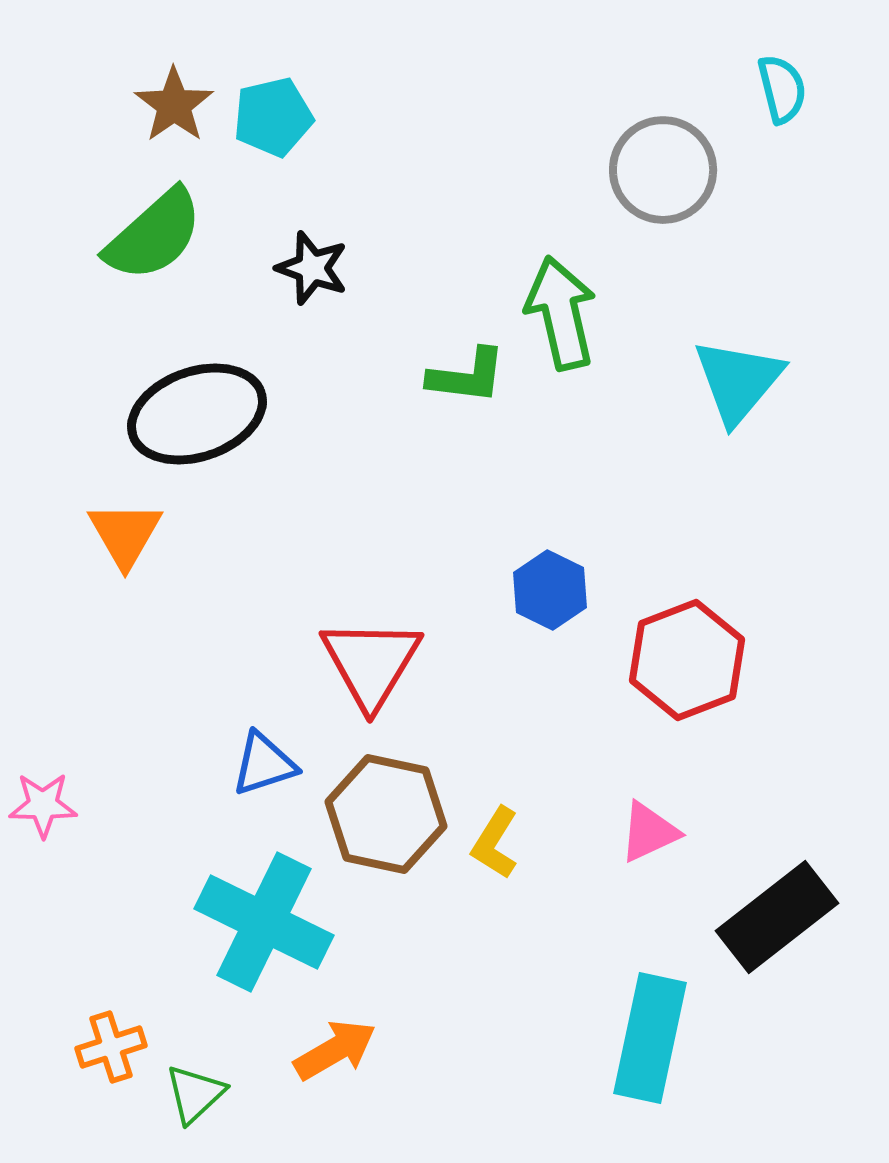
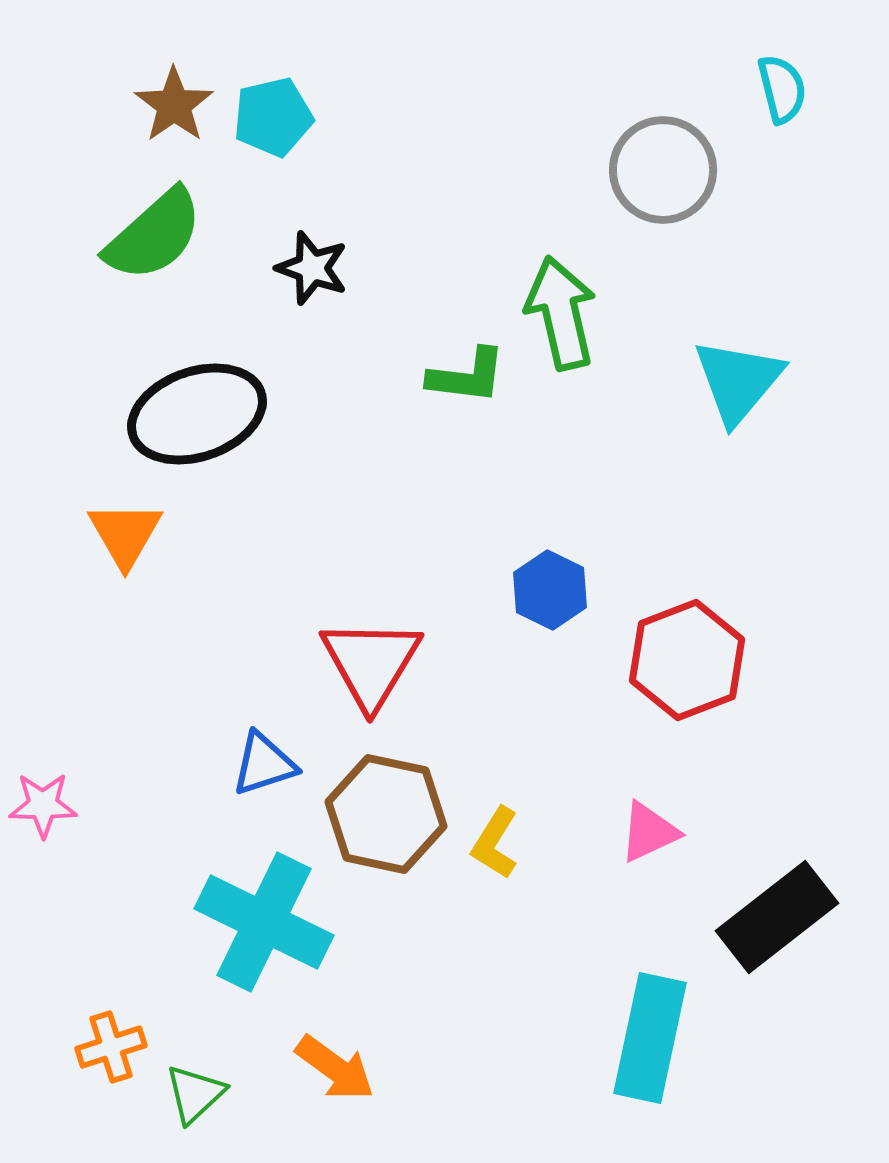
orange arrow: moved 18 px down; rotated 66 degrees clockwise
